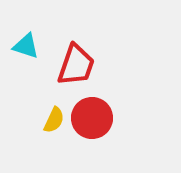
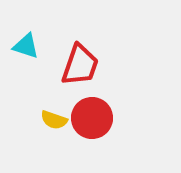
red trapezoid: moved 4 px right
yellow semicircle: rotated 84 degrees clockwise
